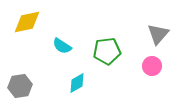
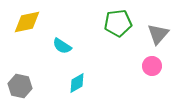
green pentagon: moved 11 px right, 28 px up
gray hexagon: rotated 20 degrees clockwise
